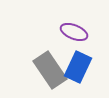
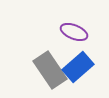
blue rectangle: rotated 24 degrees clockwise
